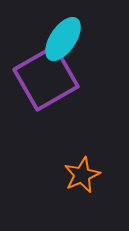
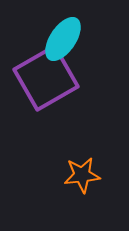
orange star: rotated 18 degrees clockwise
